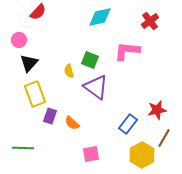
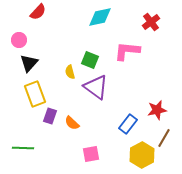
red cross: moved 1 px right, 1 px down
yellow semicircle: moved 1 px right, 1 px down
